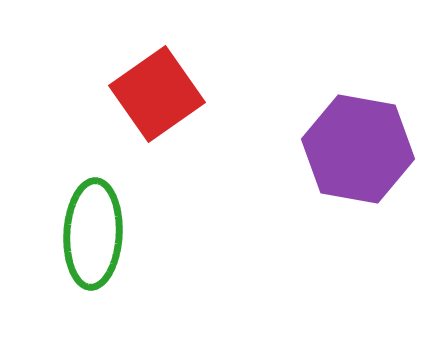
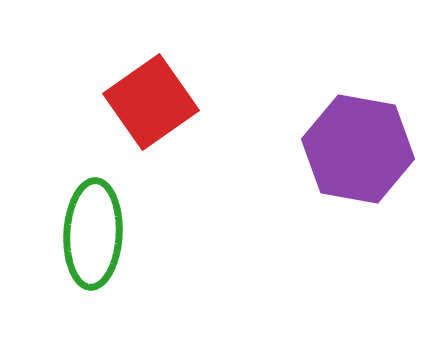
red square: moved 6 px left, 8 px down
